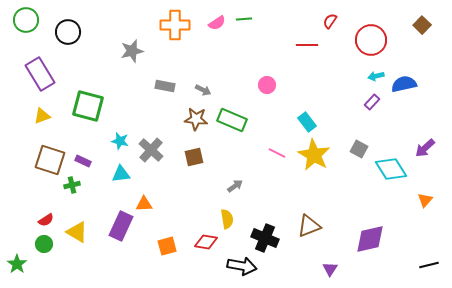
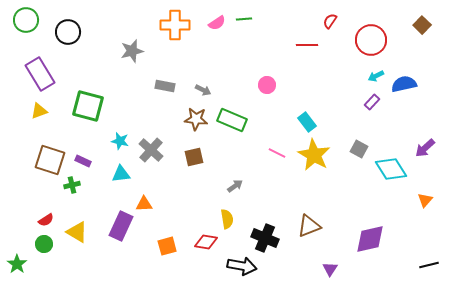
cyan arrow at (376, 76): rotated 14 degrees counterclockwise
yellow triangle at (42, 116): moved 3 px left, 5 px up
